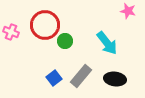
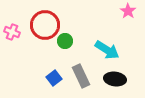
pink star: rotated 21 degrees clockwise
pink cross: moved 1 px right
cyan arrow: moved 7 px down; rotated 20 degrees counterclockwise
gray rectangle: rotated 65 degrees counterclockwise
